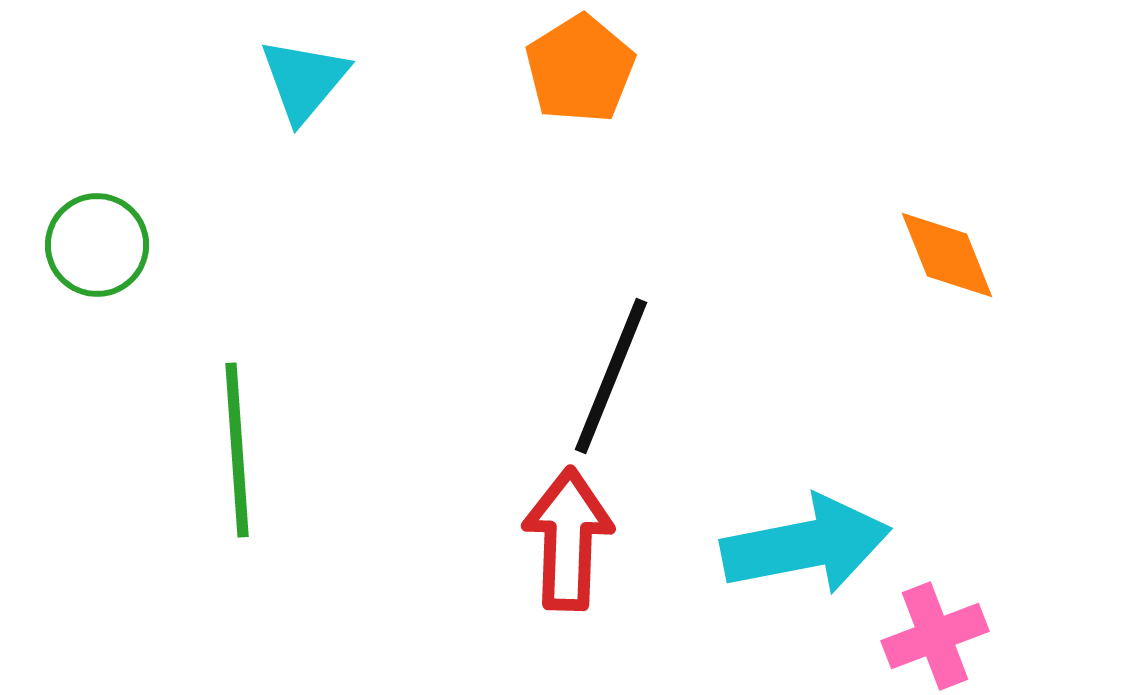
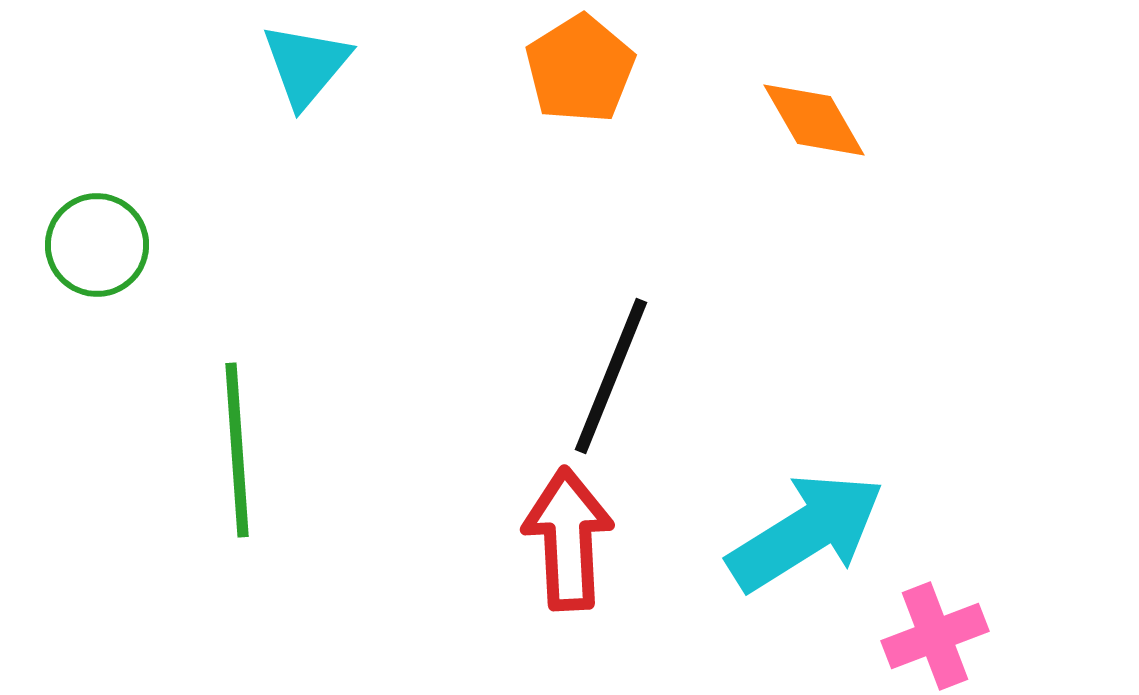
cyan triangle: moved 2 px right, 15 px up
orange diamond: moved 133 px left, 135 px up; rotated 8 degrees counterclockwise
red arrow: rotated 5 degrees counterclockwise
cyan arrow: moved 13 px up; rotated 21 degrees counterclockwise
